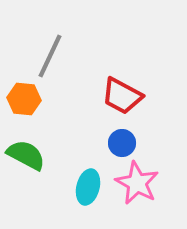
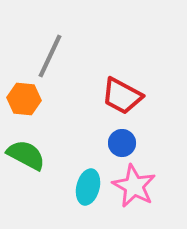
pink star: moved 3 px left, 3 px down
